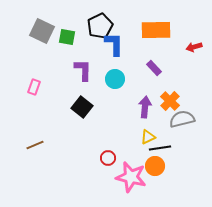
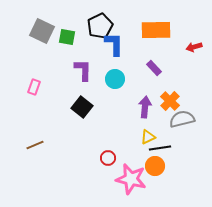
pink star: moved 2 px down
